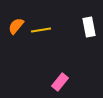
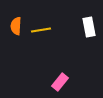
orange semicircle: rotated 36 degrees counterclockwise
